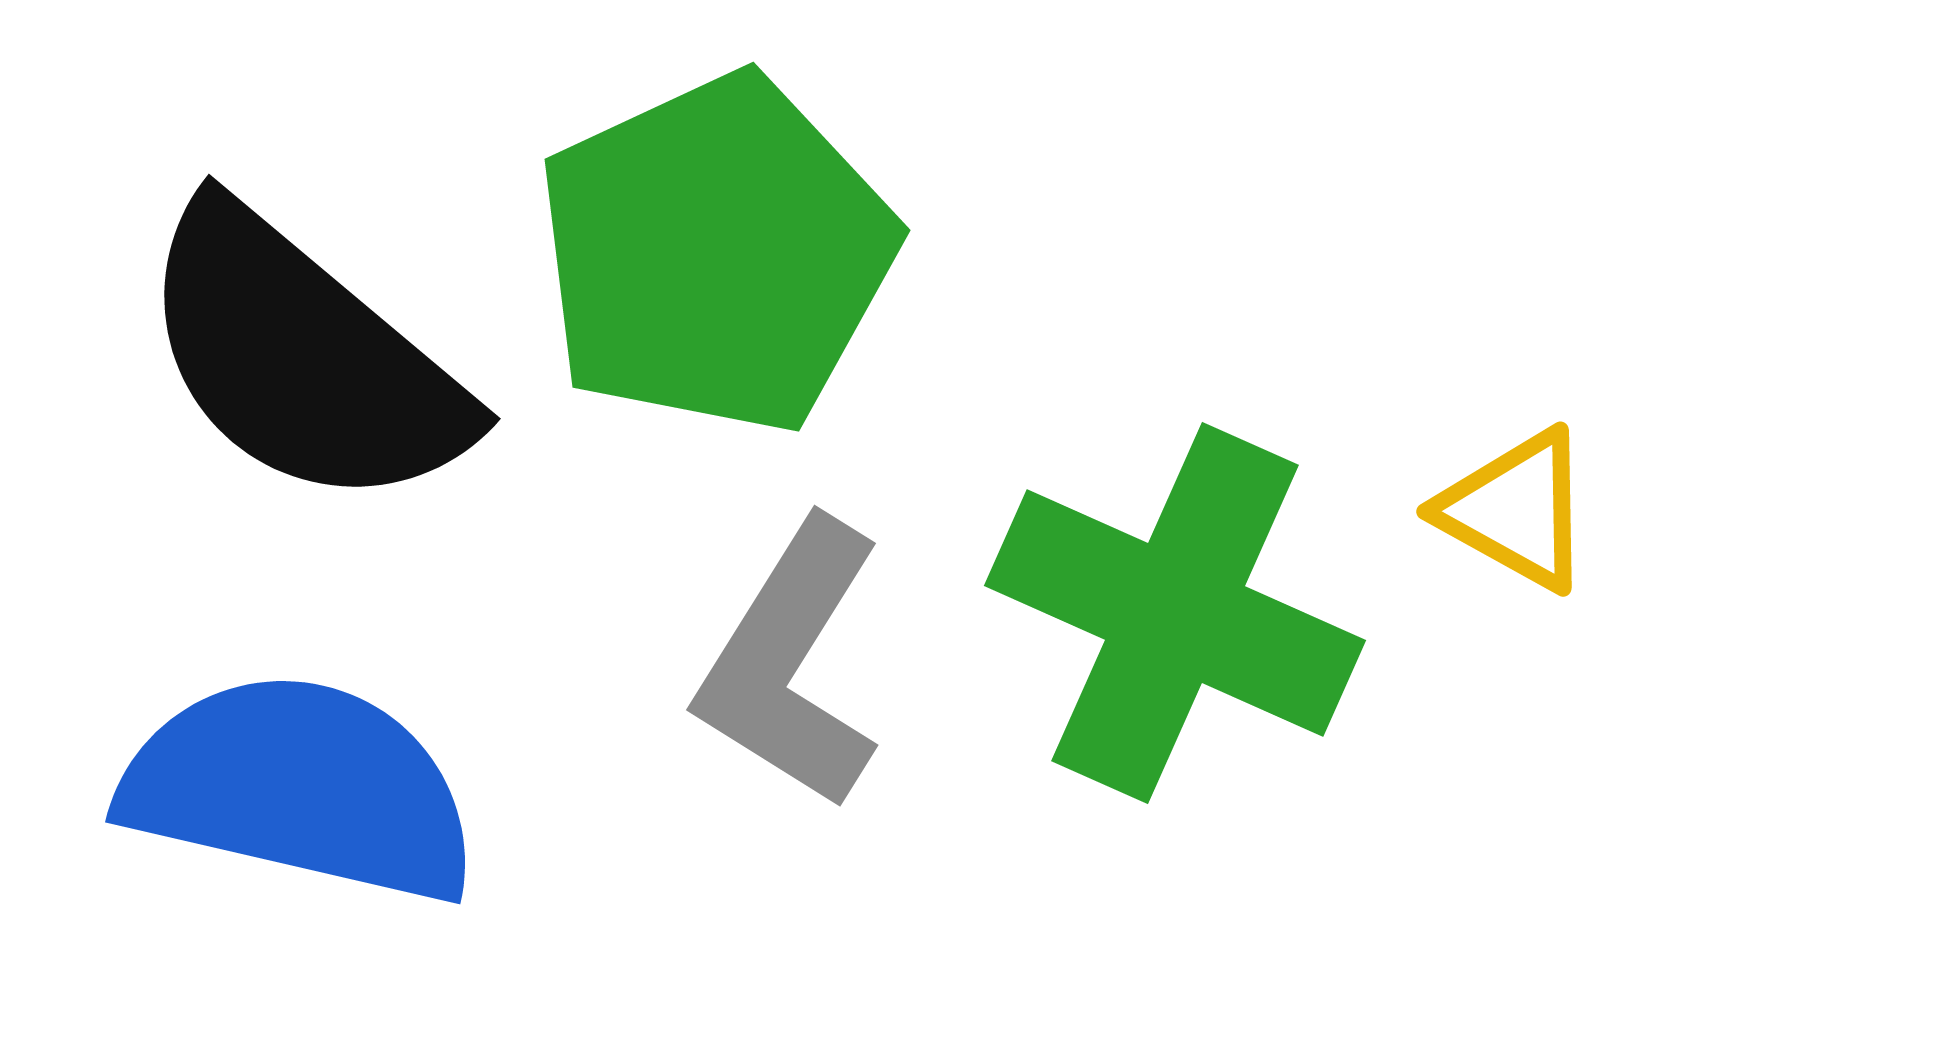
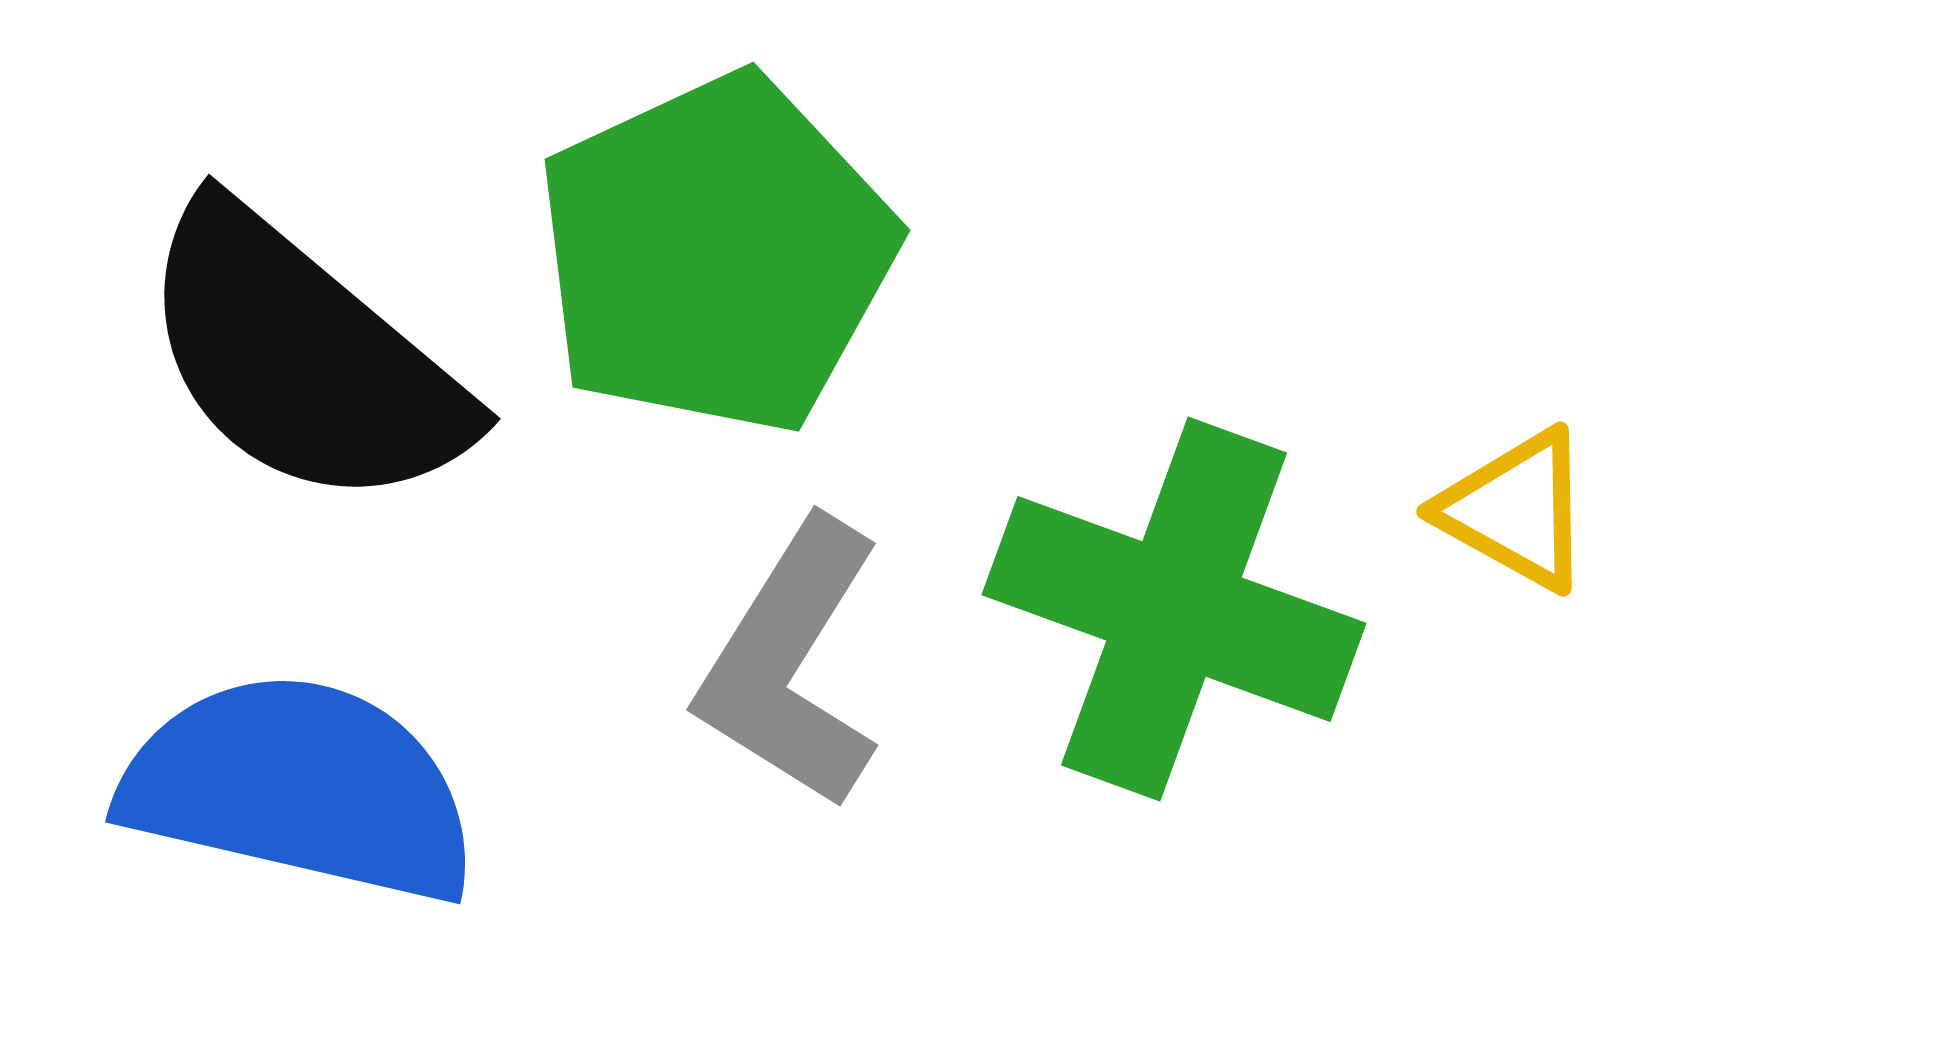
green cross: moved 1 px left, 4 px up; rotated 4 degrees counterclockwise
